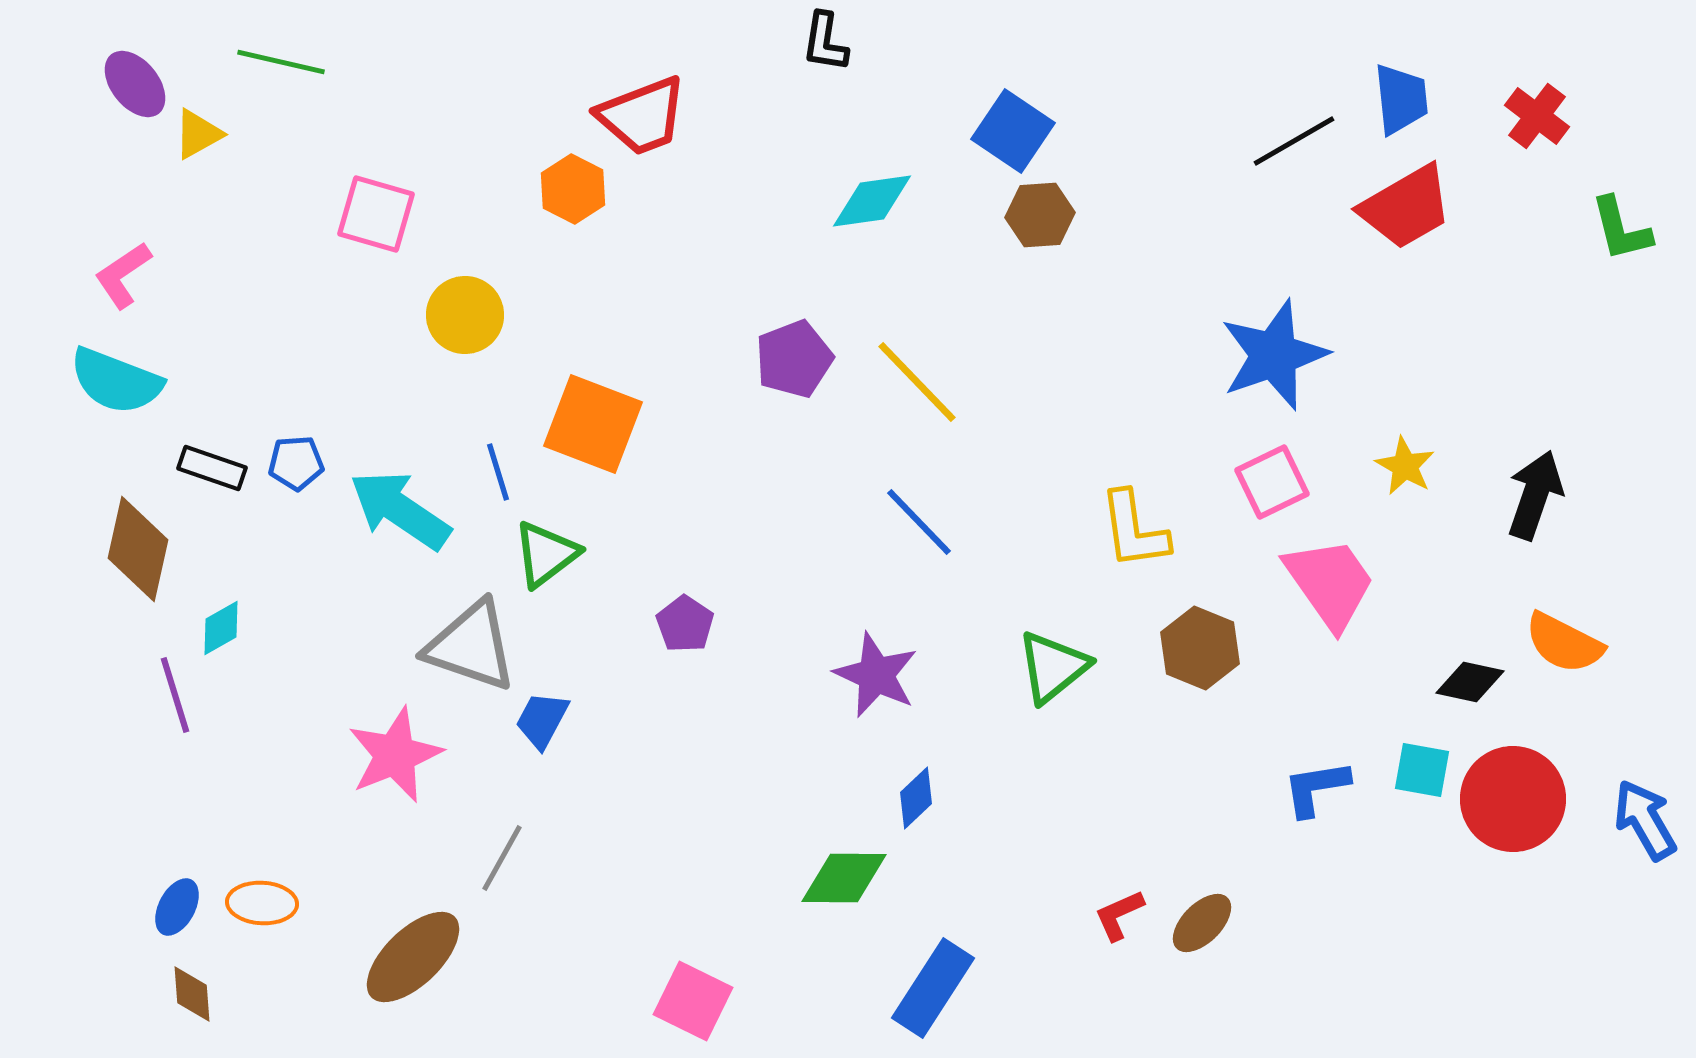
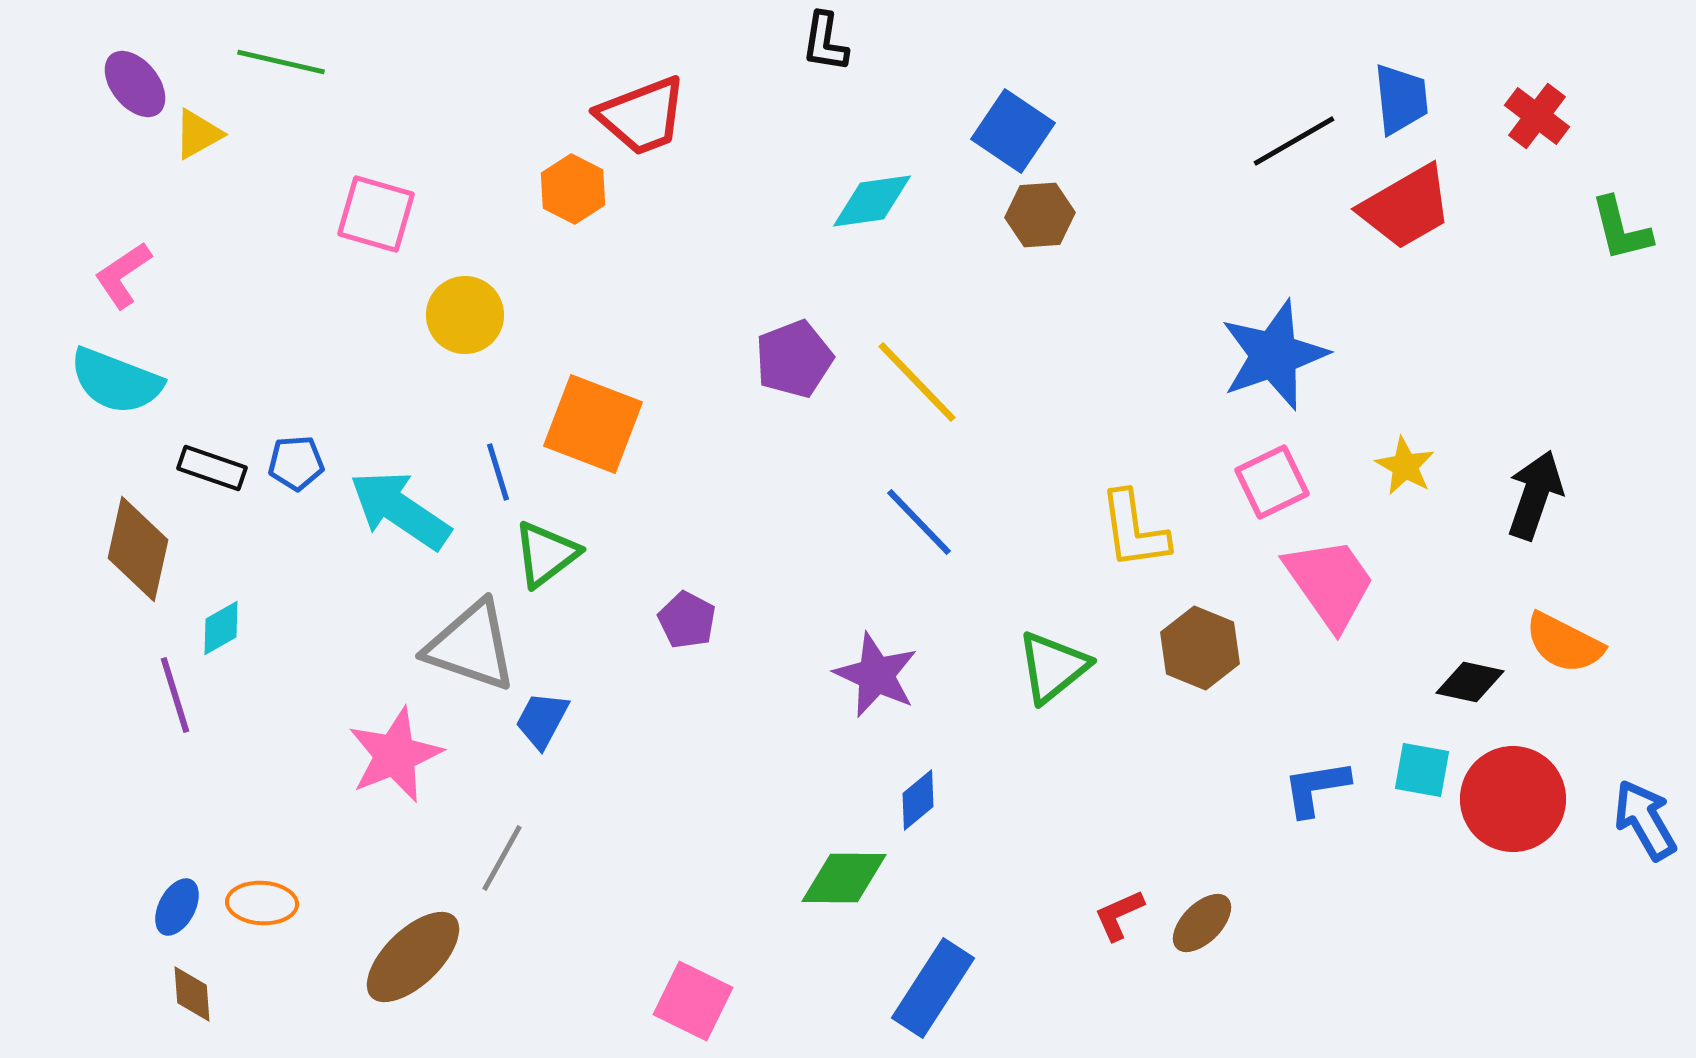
purple pentagon at (685, 624): moved 2 px right, 4 px up; rotated 6 degrees counterclockwise
blue diamond at (916, 798): moved 2 px right, 2 px down; rotated 4 degrees clockwise
